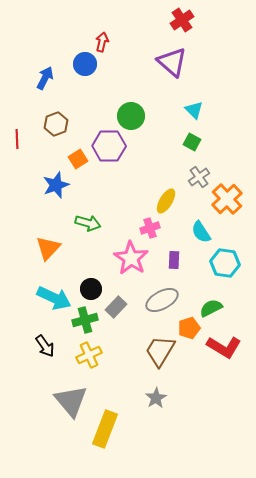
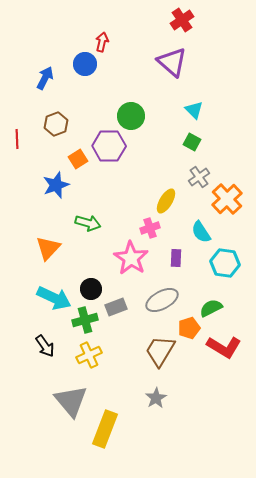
purple rectangle: moved 2 px right, 2 px up
gray rectangle: rotated 25 degrees clockwise
